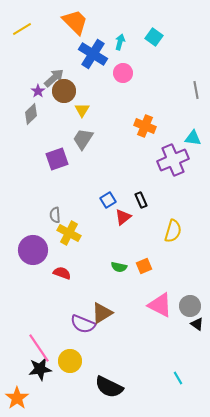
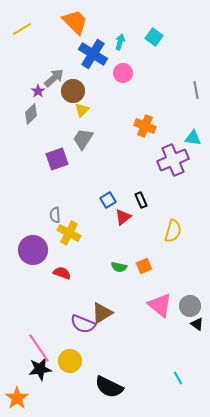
brown circle: moved 9 px right
yellow triangle: rotated 14 degrees clockwise
pink triangle: rotated 12 degrees clockwise
